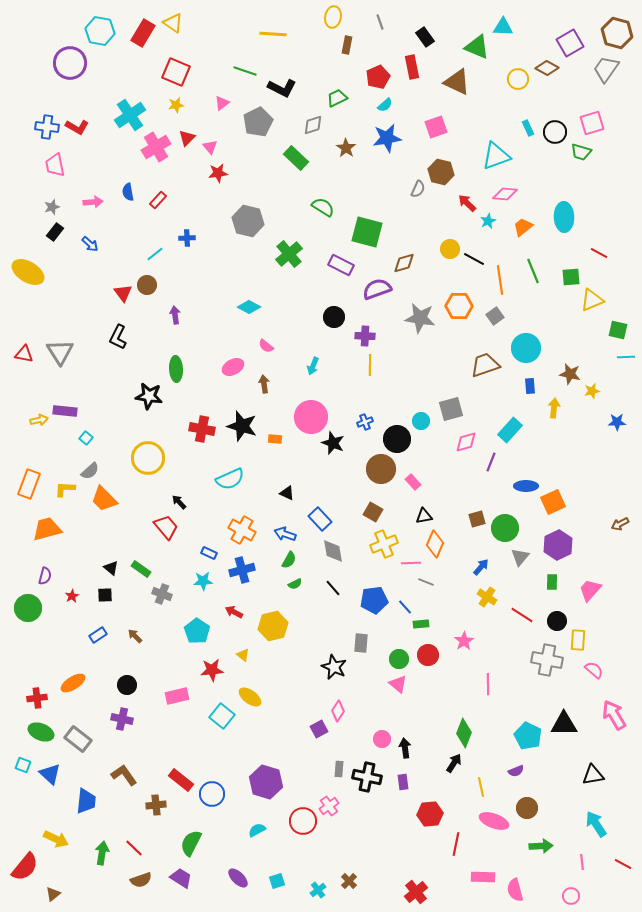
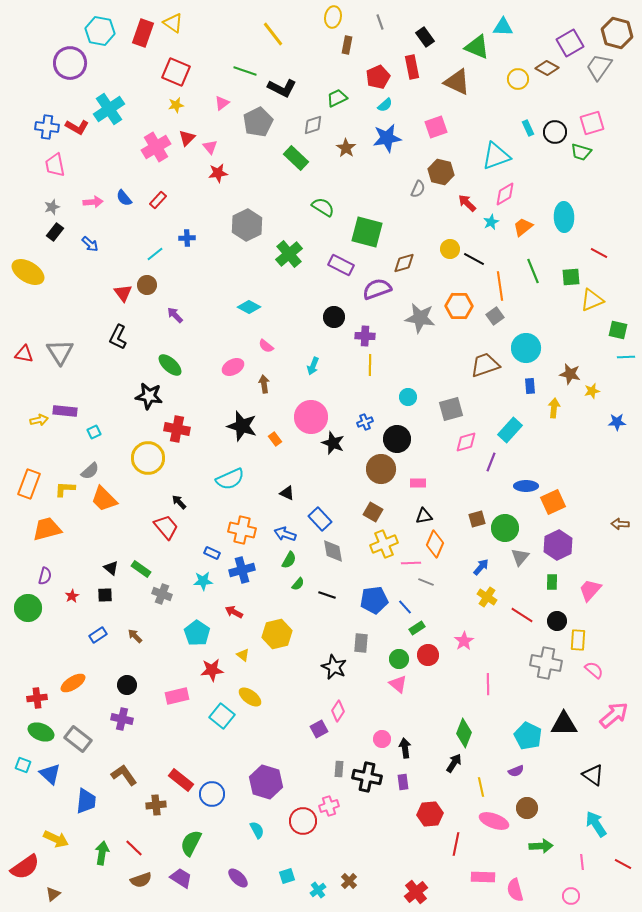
red rectangle at (143, 33): rotated 12 degrees counterclockwise
yellow line at (273, 34): rotated 48 degrees clockwise
gray trapezoid at (606, 69): moved 7 px left, 2 px up
cyan cross at (130, 115): moved 21 px left, 6 px up
blue semicircle at (128, 192): moved 4 px left, 6 px down; rotated 30 degrees counterclockwise
pink diamond at (505, 194): rotated 35 degrees counterclockwise
gray hexagon at (248, 221): moved 1 px left, 4 px down; rotated 20 degrees clockwise
cyan star at (488, 221): moved 3 px right, 1 px down
orange line at (500, 280): moved 6 px down
purple arrow at (175, 315): rotated 36 degrees counterclockwise
green ellipse at (176, 369): moved 6 px left, 4 px up; rotated 45 degrees counterclockwise
cyan circle at (421, 421): moved 13 px left, 24 px up
red cross at (202, 429): moved 25 px left
cyan square at (86, 438): moved 8 px right, 6 px up; rotated 24 degrees clockwise
orange rectangle at (275, 439): rotated 48 degrees clockwise
pink rectangle at (413, 482): moved 5 px right, 1 px down; rotated 49 degrees counterclockwise
brown arrow at (620, 524): rotated 30 degrees clockwise
orange cross at (242, 530): rotated 16 degrees counterclockwise
blue rectangle at (209, 553): moved 3 px right
green semicircle at (295, 584): moved 3 px right; rotated 24 degrees counterclockwise
black line at (333, 588): moved 6 px left, 7 px down; rotated 30 degrees counterclockwise
green rectangle at (421, 624): moved 4 px left, 4 px down; rotated 28 degrees counterclockwise
yellow hexagon at (273, 626): moved 4 px right, 8 px down
cyan pentagon at (197, 631): moved 2 px down
gray cross at (547, 660): moved 1 px left, 3 px down
pink arrow at (614, 715): rotated 80 degrees clockwise
black triangle at (593, 775): rotated 45 degrees clockwise
pink cross at (329, 806): rotated 18 degrees clockwise
cyan semicircle at (257, 830): rotated 90 degrees clockwise
red semicircle at (25, 867): rotated 16 degrees clockwise
cyan square at (277, 881): moved 10 px right, 5 px up
